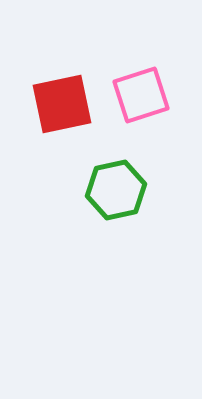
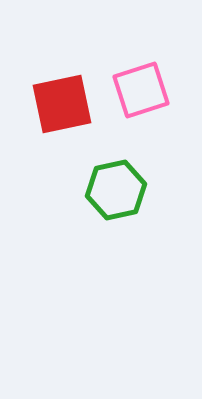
pink square: moved 5 px up
